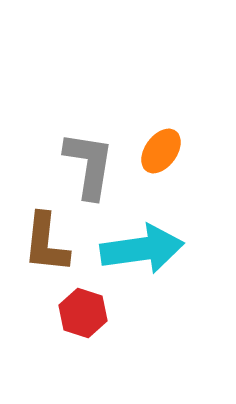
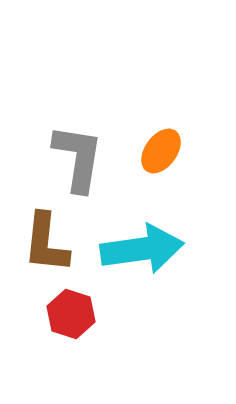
gray L-shape: moved 11 px left, 7 px up
red hexagon: moved 12 px left, 1 px down
